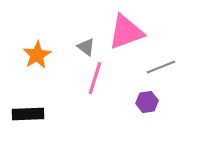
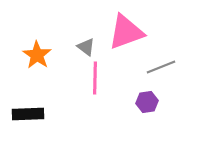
orange star: rotated 8 degrees counterclockwise
pink line: rotated 16 degrees counterclockwise
